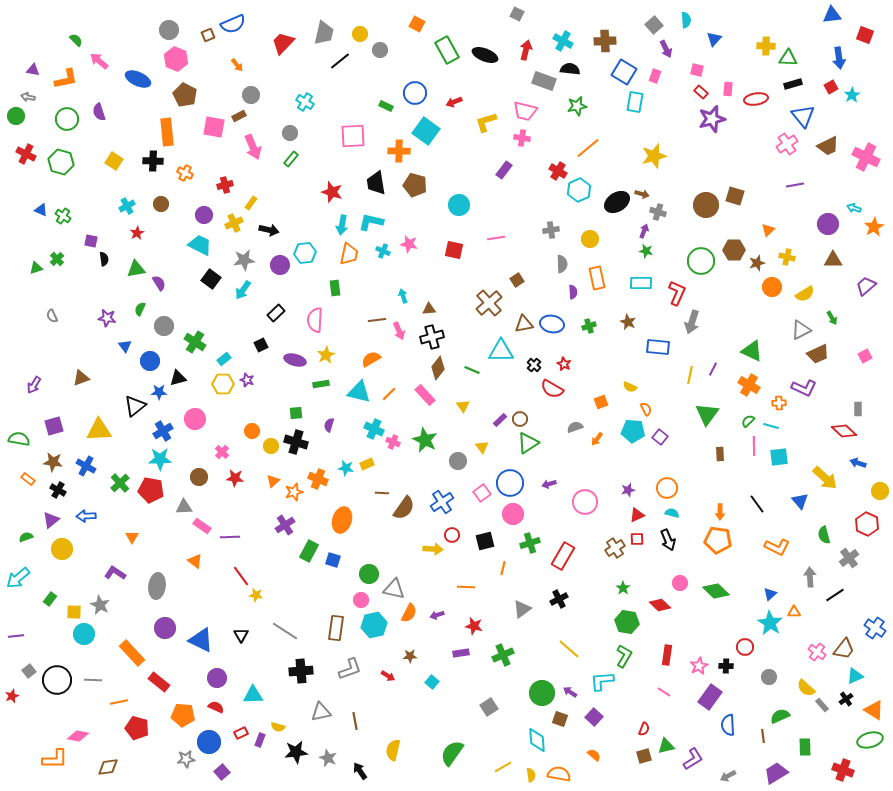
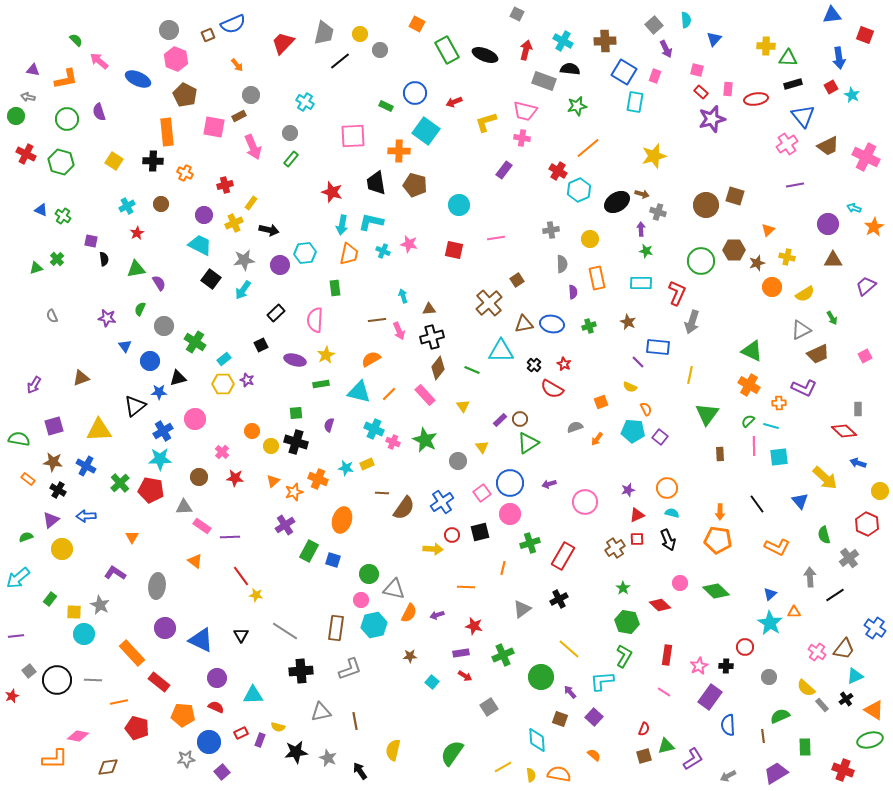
cyan star at (852, 95): rotated 14 degrees counterclockwise
purple arrow at (644, 231): moved 3 px left, 2 px up; rotated 24 degrees counterclockwise
purple line at (713, 369): moved 75 px left, 7 px up; rotated 72 degrees counterclockwise
pink circle at (513, 514): moved 3 px left
black square at (485, 541): moved 5 px left, 9 px up
red arrow at (388, 676): moved 77 px right
purple arrow at (570, 692): rotated 16 degrees clockwise
green circle at (542, 693): moved 1 px left, 16 px up
